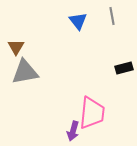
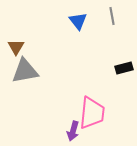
gray triangle: moved 1 px up
